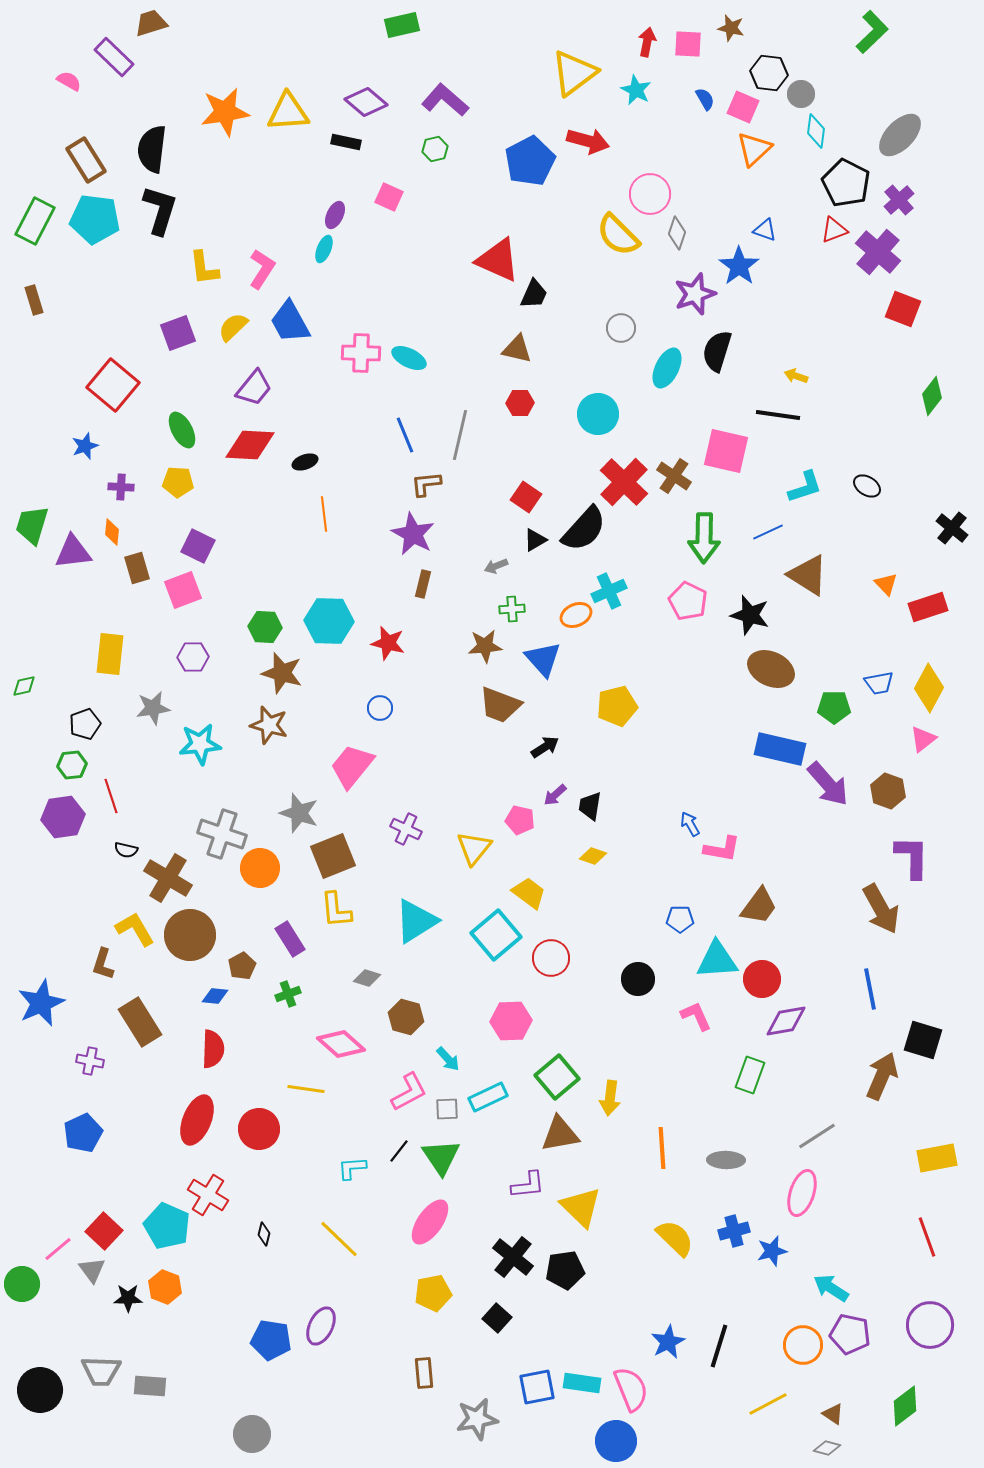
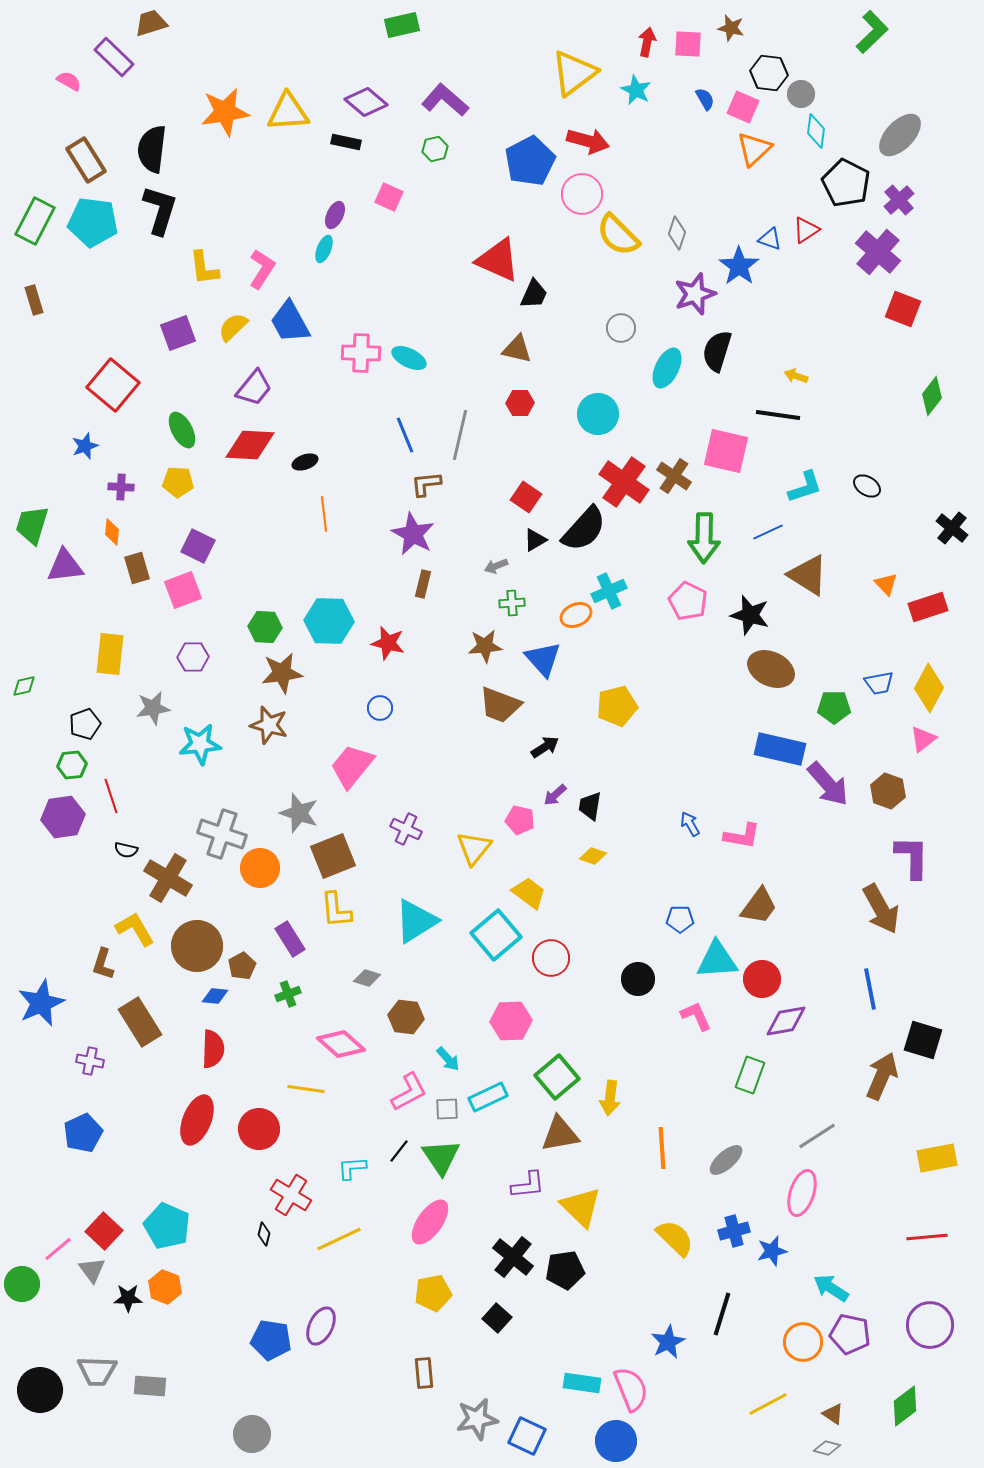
pink circle at (650, 194): moved 68 px left
cyan pentagon at (95, 219): moved 2 px left, 3 px down
blue triangle at (765, 230): moved 5 px right, 9 px down
red triangle at (834, 230): moved 28 px left; rotated 12 degrees counterclockwise
red cross at (624, 482): rotated 9 degrees counterclockwise
purple triangle at (73, 552): moved 8 px left, 14 px down
green cross at (512, 609): moved 6 px up
brown star at (282, 673): rotated 24 degrees counterclockwise
pink L-shape at (722, 849): moved 20 px right, 13 px up
brown circle at (190, 935): moved 7 px right, 11 px down
brown hexagon at (406, 1017): rotated 8 degrees counterclockwise
gray ellipse at (726, 1160): rotated 42 degrees counterclockwise
red cross at (208, 1195): moved 83 px right
red line at (927, 1237): rotated 75 degrees counterclockwise
yellow line at (339, 1239): rotated 69 degrees counterclockwise
orange circle at (803, 1345): moved 3 px up
black line at (719, 1346): moved 3 px right, 32 px up
gray trapezoid at (101, 1371): moved 4 px left
blue square at (537, 1387): moved 10 px left, 49 px down; rotated 36 degrees clockwise
